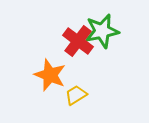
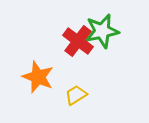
orange star: moved 12 px left, 2 px down
